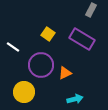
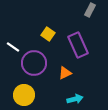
gray rectangle: moved 1 px left
purple rectangle: moved 4 px left, 6 px down; rotated 35 degrees clockwise
purple circle: moved 7 px left, 2 px up
yellow circle: moved 3 px down
